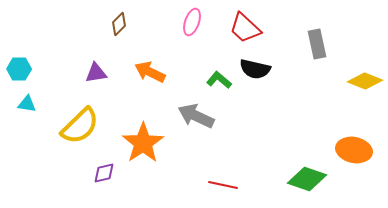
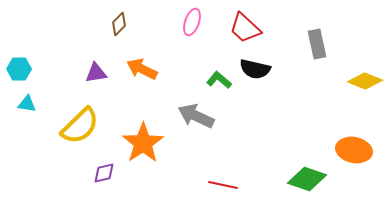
orange arrow: moved 8 px left, 3 px up
